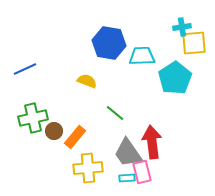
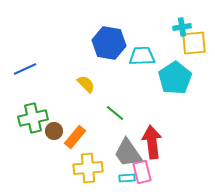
yellow semicircle: moved 1 px left, 3 px down; rotated 24 degrees clockwise
